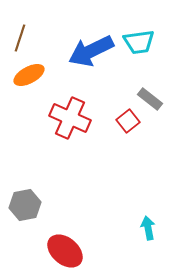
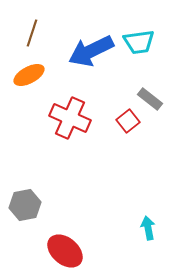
brown line: moved 12 px right, 5 px up
